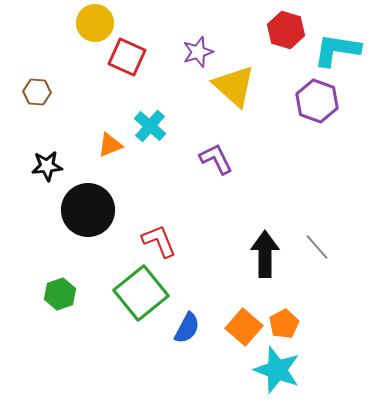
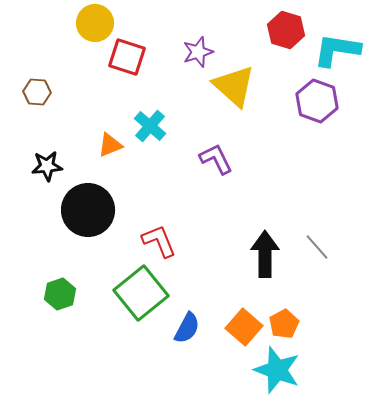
red square: rotated 6 degrees counterclockwise
